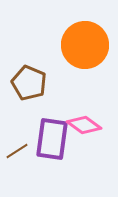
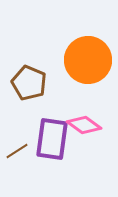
orange circle: moved 3 px right, 15 px down
